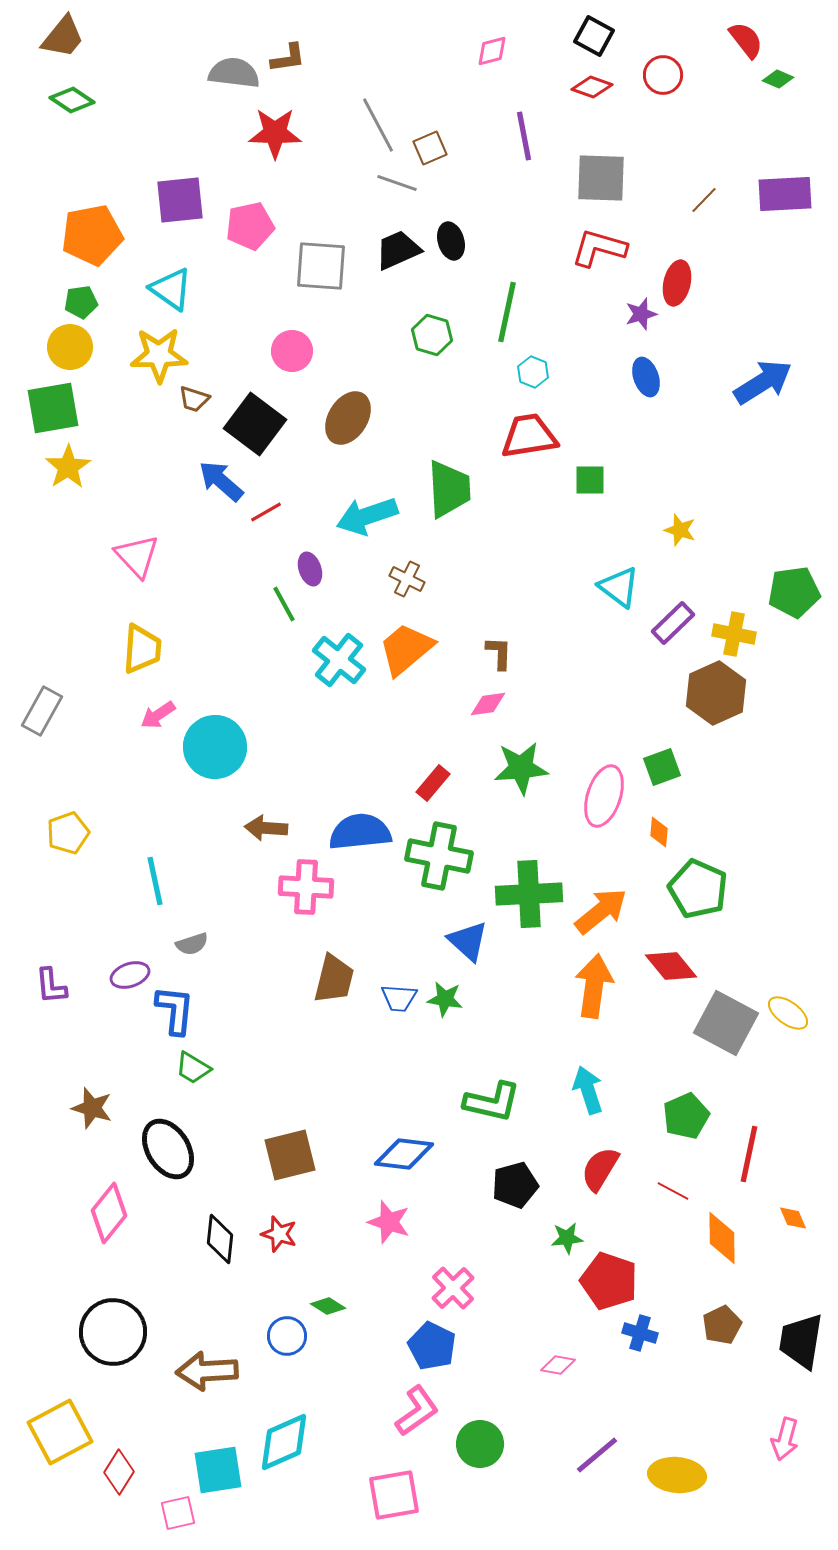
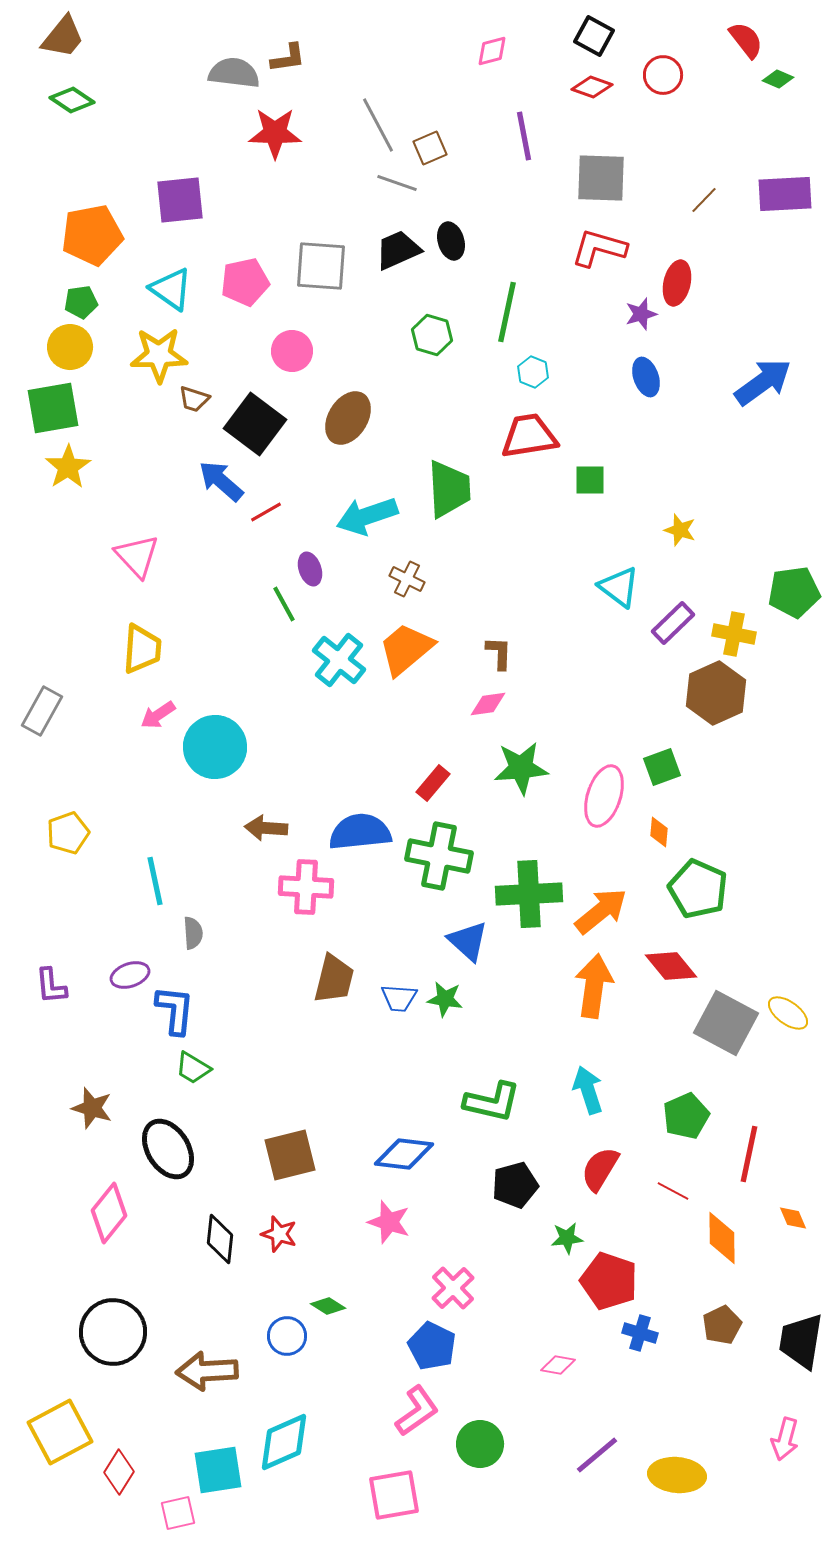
pink pentagon at (250, 226): moved 5 px left, 56 px down
blue arrow at (763, 382): rotated 4 degrees counterclockwise
gray semicircle at (192, 944): moved 1 px right, 11 px up; rotated 76 degrees counterclockwise
